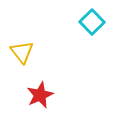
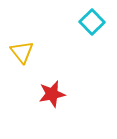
red star: moved 12 px right, 1 px up; rotated 12 degrees clockwise
